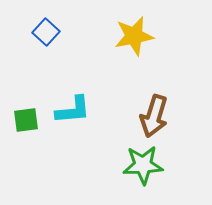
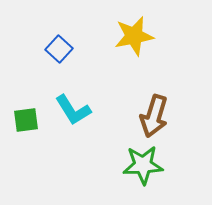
blue square: moved 13 px right, 17 px down
cyan L-shape: rotated 63 degrees clockwise
